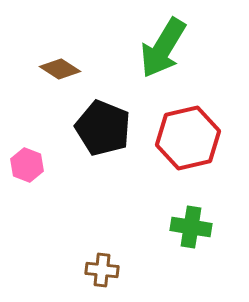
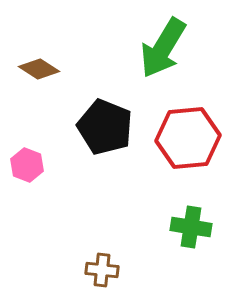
brown diamond: moved 21 px left
black pentagon: moved 2 px right, 1 px up
red hexagon: rotated 8 degrees clockwise
